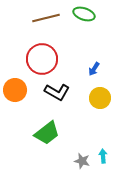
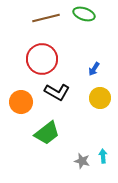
orange circle: moved 6 px right, 12 px down
